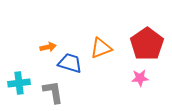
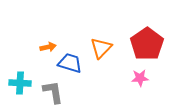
orange triangle: rotated 25 degrees counterclockwise
cyan cross: moved 1 px right; rotated 10 degrees clockwise
